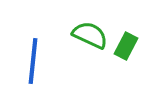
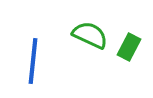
green rectangle: moved 3 px right, 1 px down
